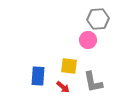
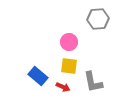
pink circle: moved 19 px left, 2 px down
blue rectangle: rotated 54 degrees counterclockwise
red arrow: rotated 16 degrees counterclockwise
